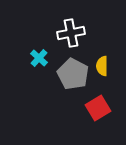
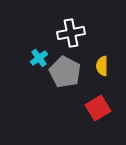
cyan cross: rotated 12 degrees clockwise
gray pentagon: moved 8 px left, 2 px up
